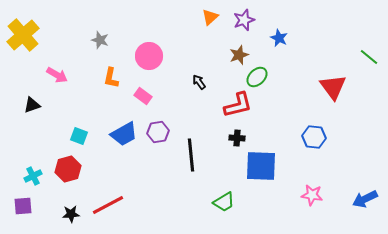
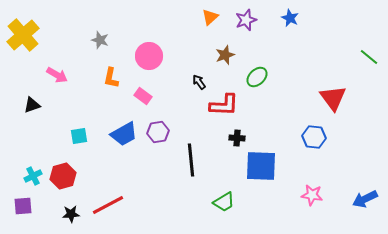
purple star: moved 2 px right
blue star: moved 11 px right, 20 px up
brown star: moved 14 px left
red triangle: moved 11 px down
red L-shape: moved 14 px left; rotated 16 degrees clockwise
cyan square: rotated 30 degrees counterclockwise
black line: moved 5 px down
red hexagon: moved 5 px left, 7 px down
